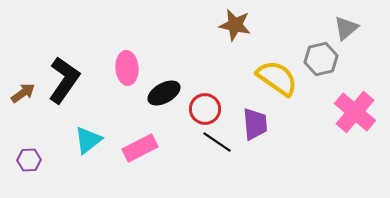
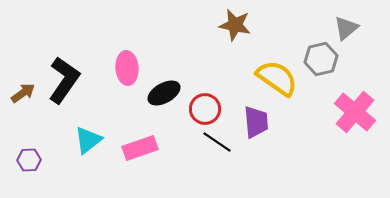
purple trapezoid: moved 1 px right, 2 px up
pink rectangle: rotated 8 degrees clockwise
